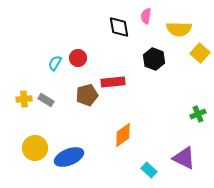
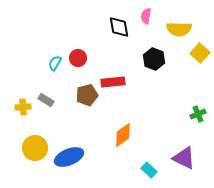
yellow cross: moved 1 px left, 8 px down
